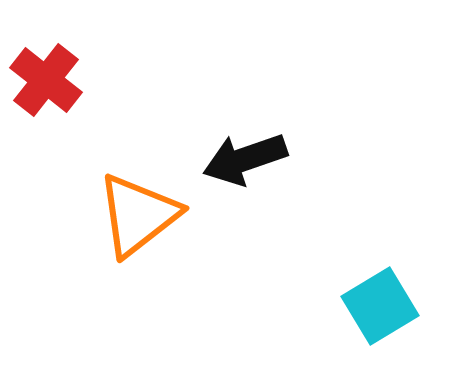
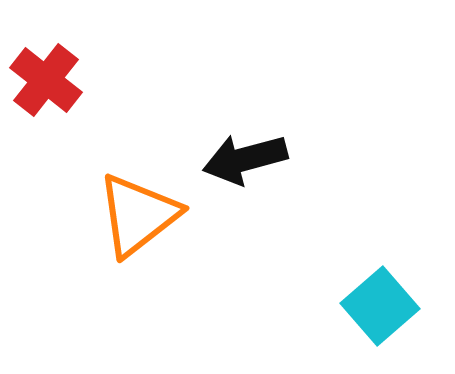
black arrow: rotated 4 degrees clockwise
cyan square: rotated 10 degrees counterclockwise
